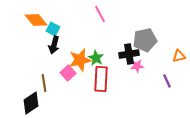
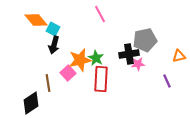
pink star: moved 1 px right, 2 px up
brown line: moved 4 px right
